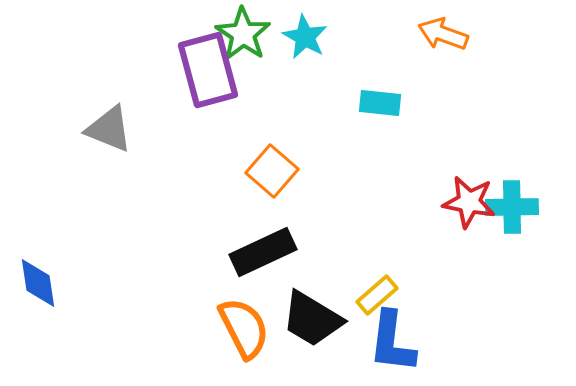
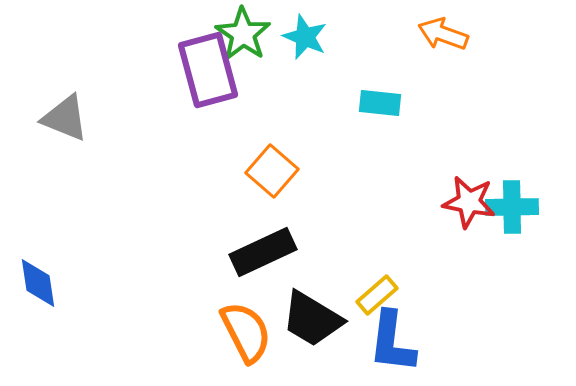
cyan star: rotated 6 degrees counterclockwise
gray triangle: moved 44 px left, 11 px up
orange semicircle: moved 2 px right, 4 px down
